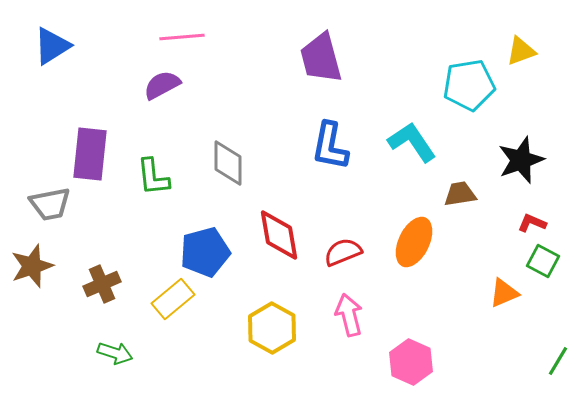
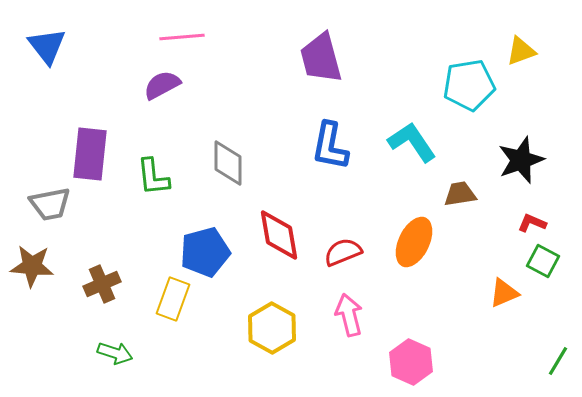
blue triangle: moved 5 px left; rotated 36 degrees counterclockwise
brown star: rotated 24 degrees clockwise
yellow rectangle: rotated 30 degrees counterclockwise
